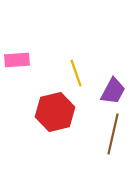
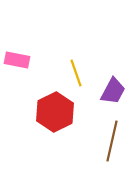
pink rectangle: rotated 15 degrees clockwise
red hexagon: rotated 12 degrees counterclockwise
brown line: moved 1 px left, 7 px down
